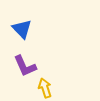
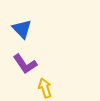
purple L-shape: moved 2 px up; rotated 10 degrees counterclockwise
